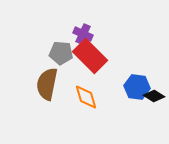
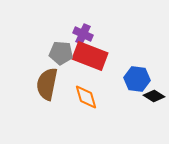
red rectangle: rotated 24 degrees counterclockwise
blue hexagon: moved 8 px up
